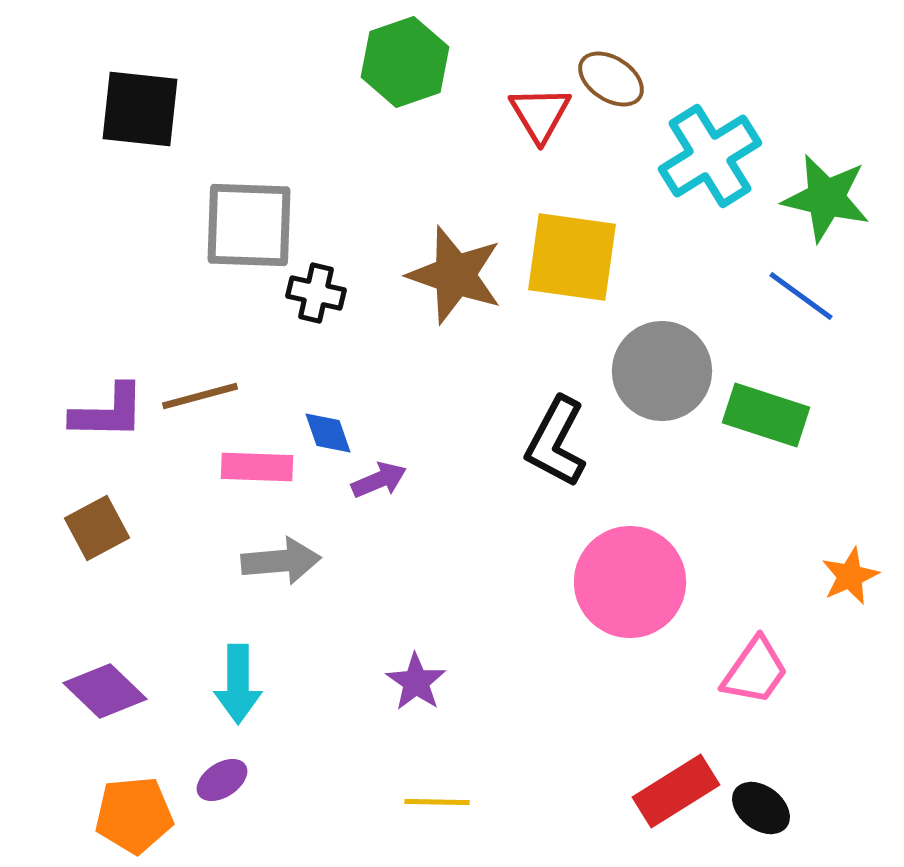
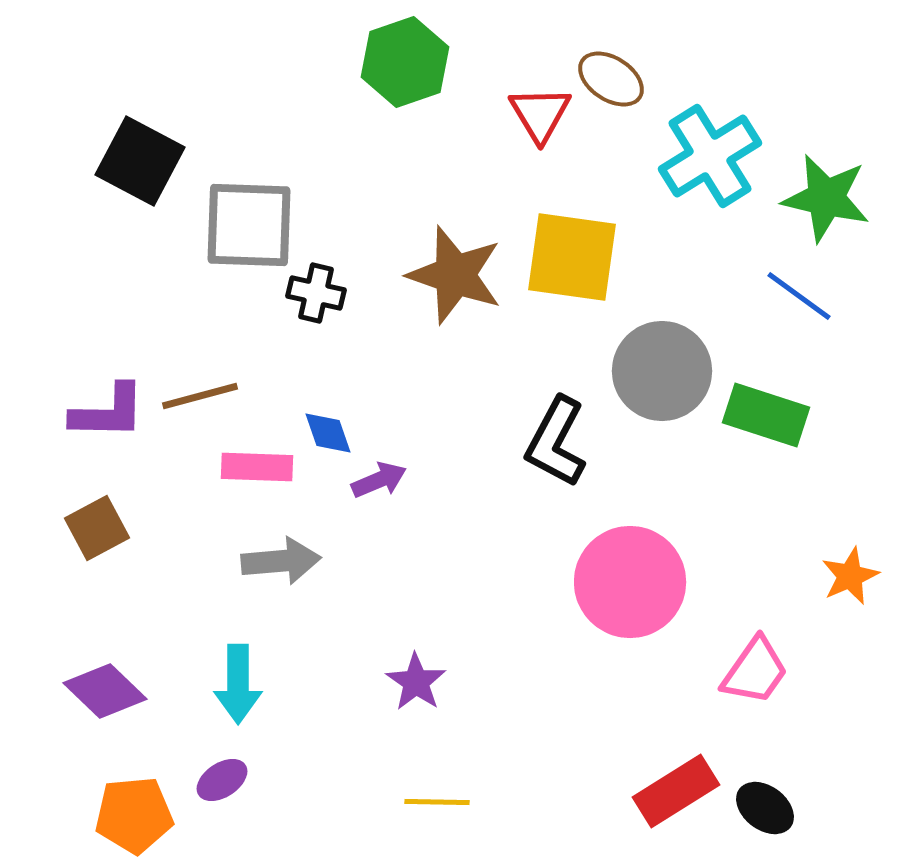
black square: moved 52 px down; rotated 22 degrees clockwise
blue line: moved 2 px left
black ellipse: moved 4 px right
